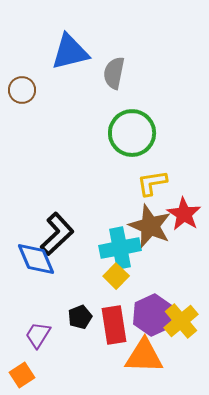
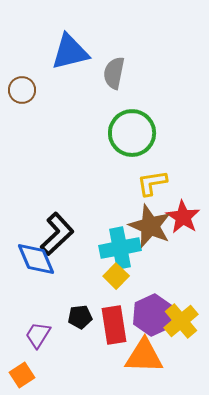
red star: moved 1 px left, 3 px down
black pentagon: rotated 15 degrees clockwise
